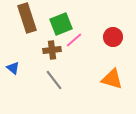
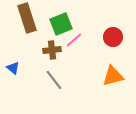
orange triangle: moved 1 px right, 3 px up; rotated 30 degrees counterclockwise
